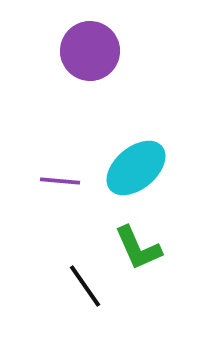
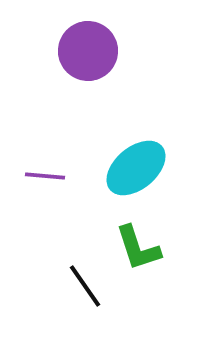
purple circle: moved 2 px left
purple line: moved 15 px left, 5 px up
green L-shape: rotated 6 degrees clockwise
